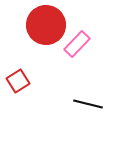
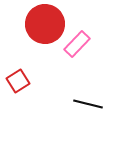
red circle: moved 1 px left, 1 px up
